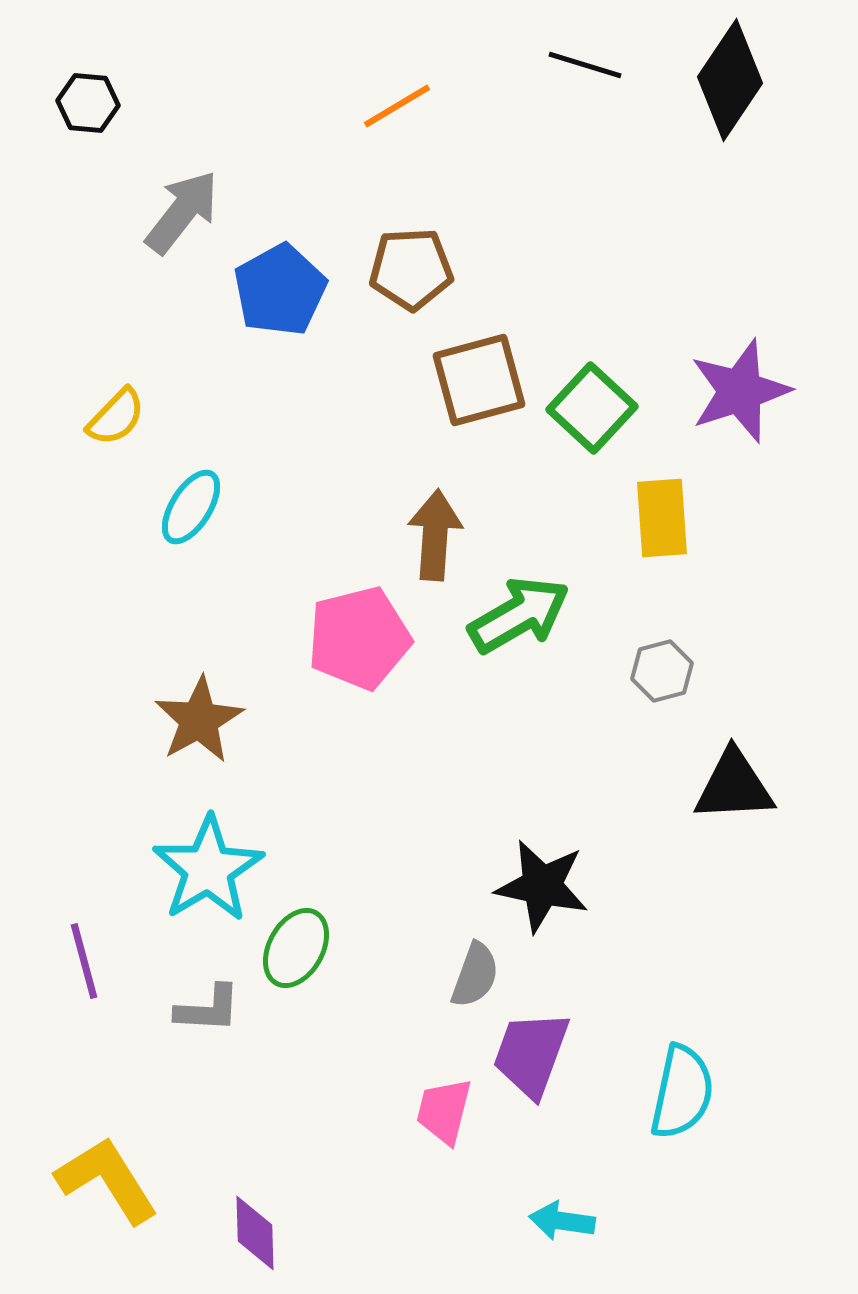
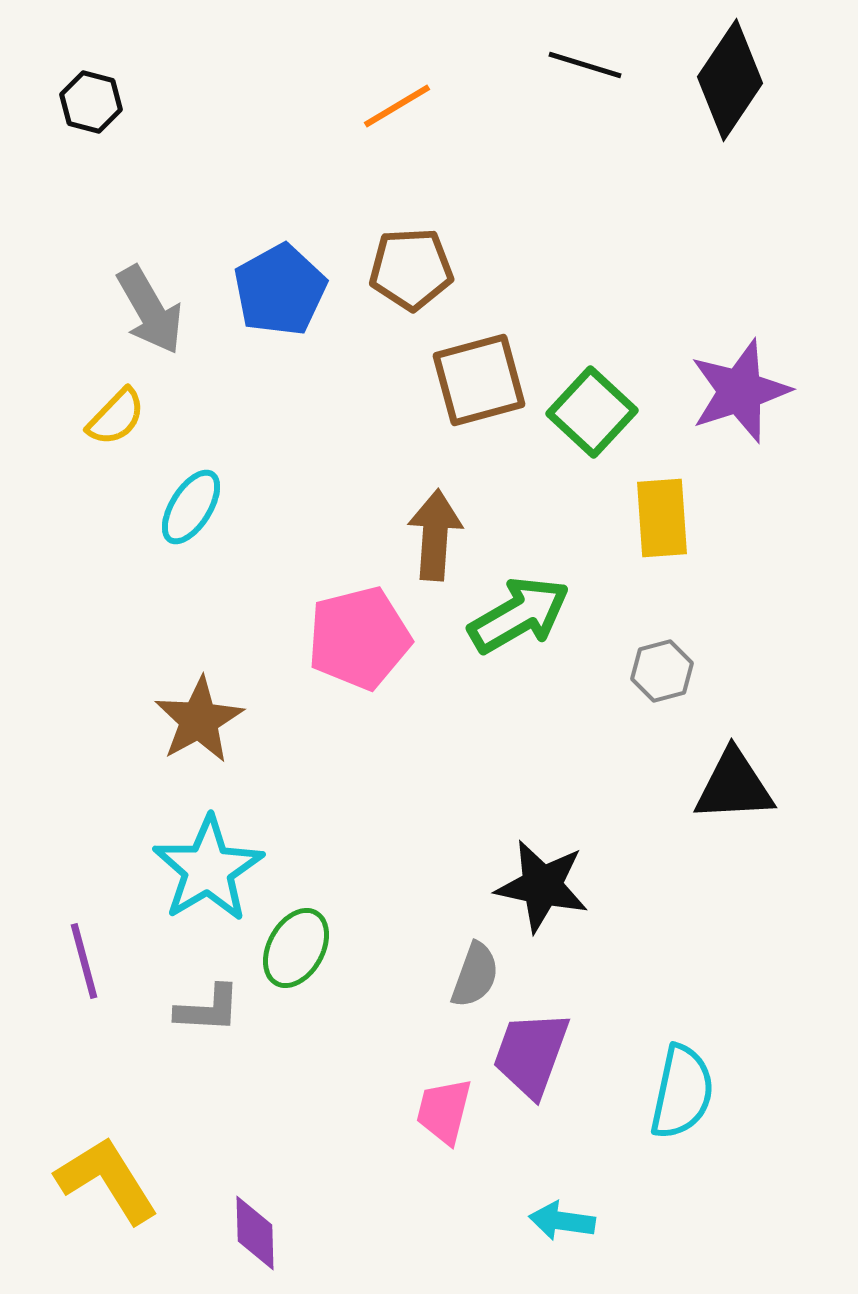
black hexagon: moved 3 px right, 1 px up; rotated 10 degrees clockwise
gray arrow: moved 32 px left, 98 px down; rotated 112 degrees clockwise
green square: moved 4 px down
